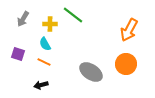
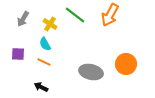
green line: moved 2 px right
yellow cross: rotated 32 degrees clockwise
orange arrow: moved 19 px left, 15 px up
purple square: rotated 16 degrees counterclockwise
gray ellipse: rotated 20 degrees counterclockwise
black arrow: moved 2 px down; rotated 40 degrees clockwise
